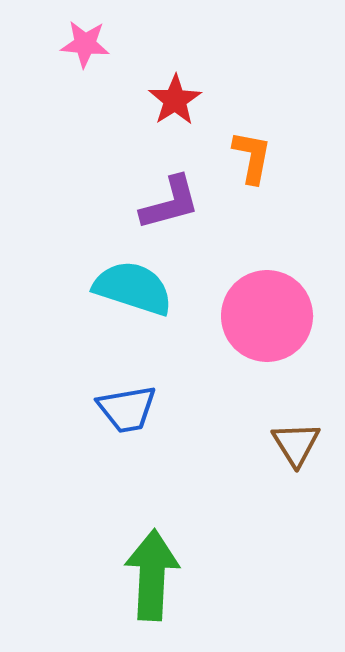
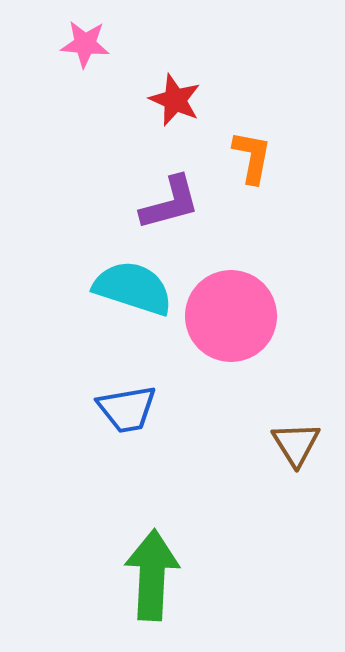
red star: rotated 16 degrees counterclockwise
pink circle: moved 36 px left
